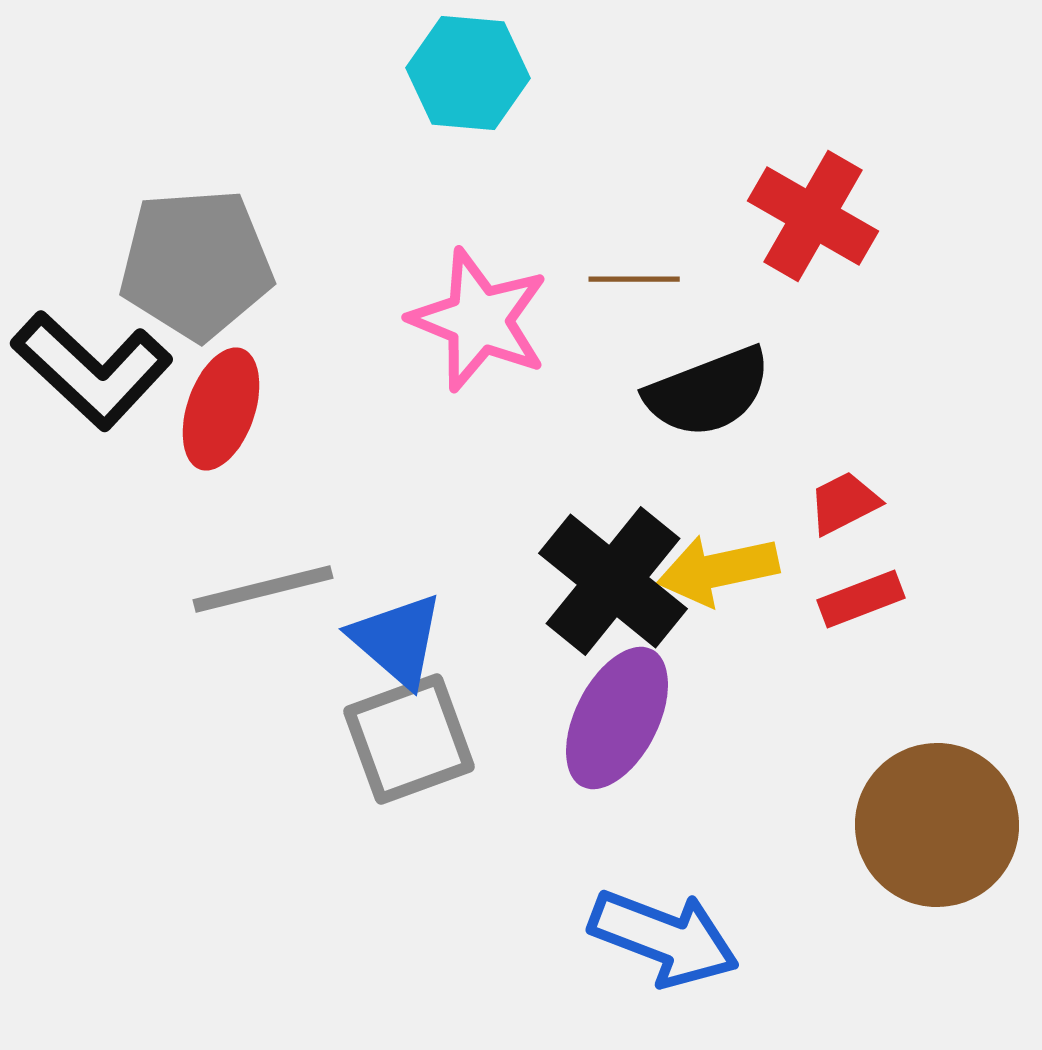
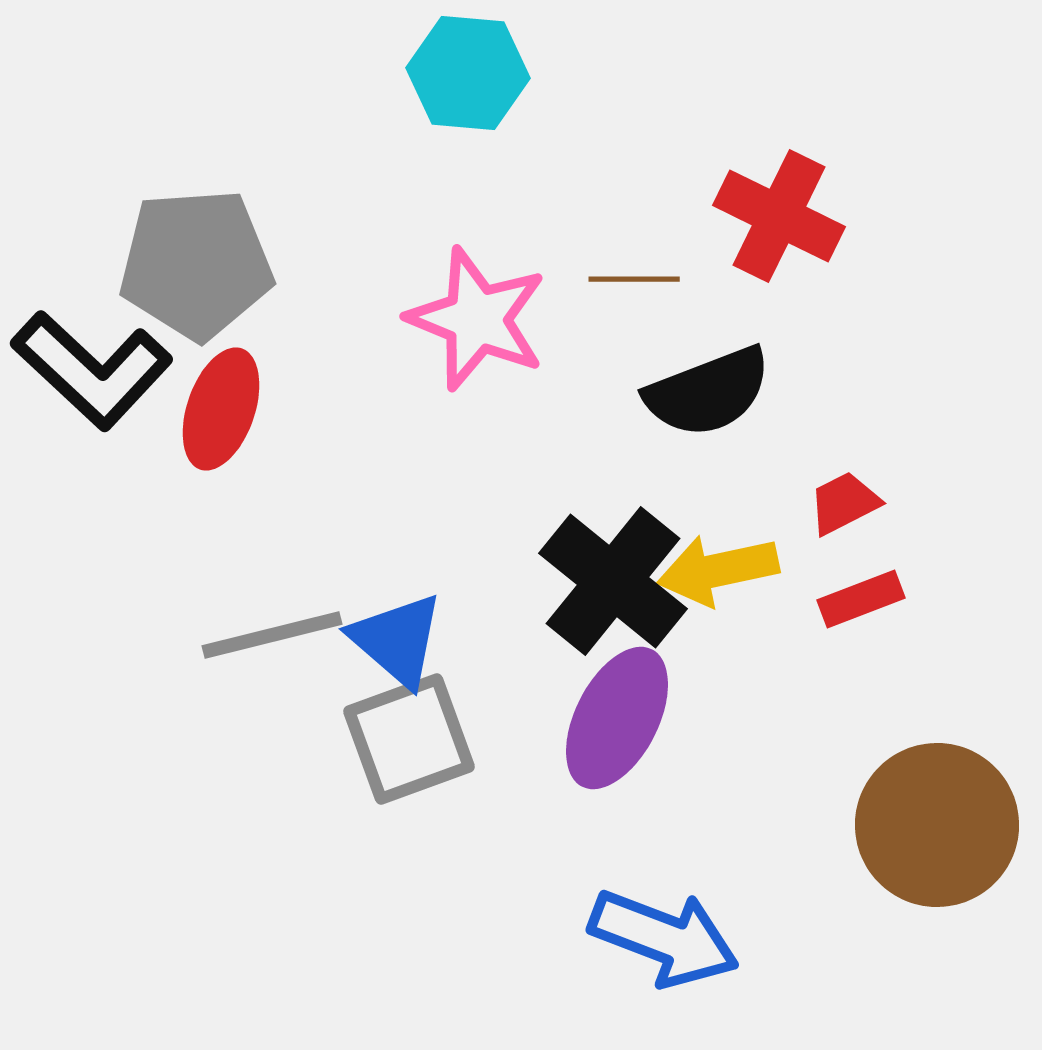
red cross: moved 34 px left; rotated 4 degrees counterclockwise
pink star: moved 2 px left, 1 px up
gray line: moved 9 px right, 46 px down
